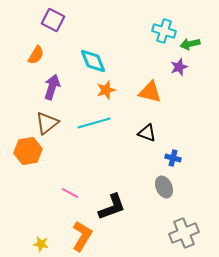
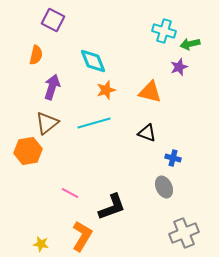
orange semicircle: rotated 18 degrees counterclockwise
